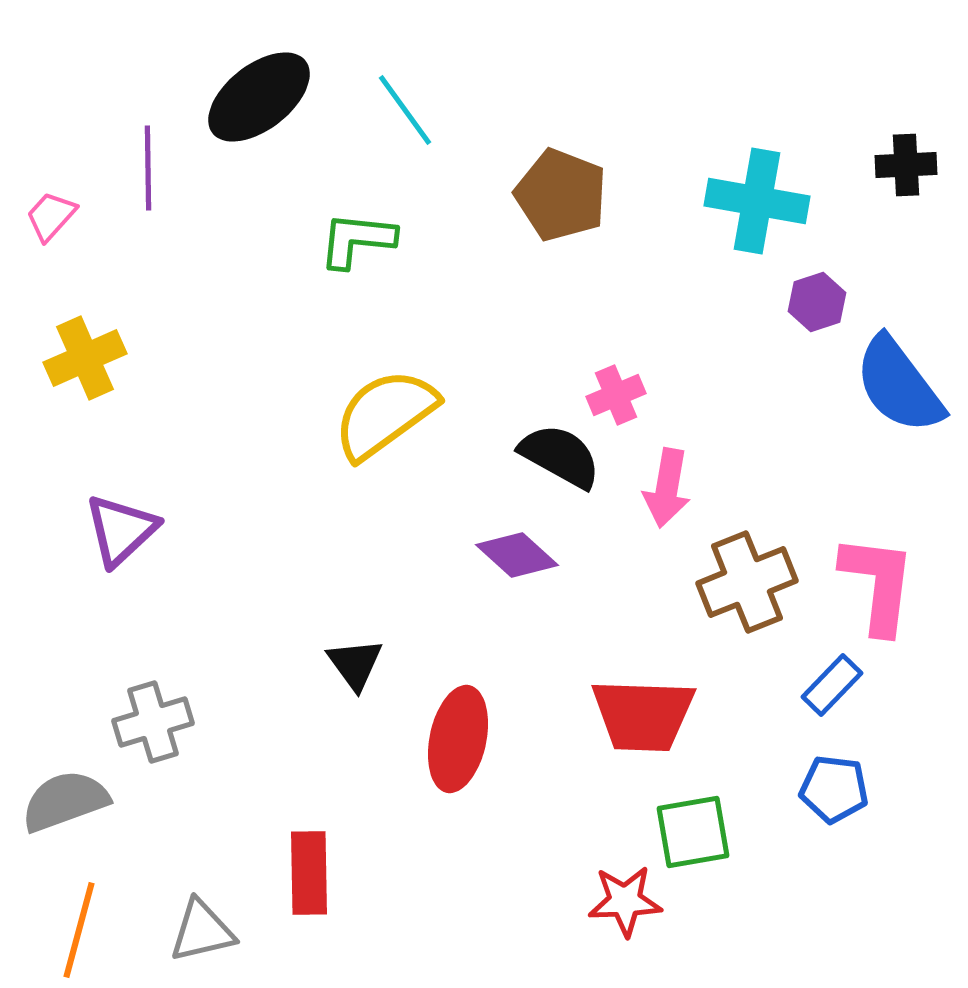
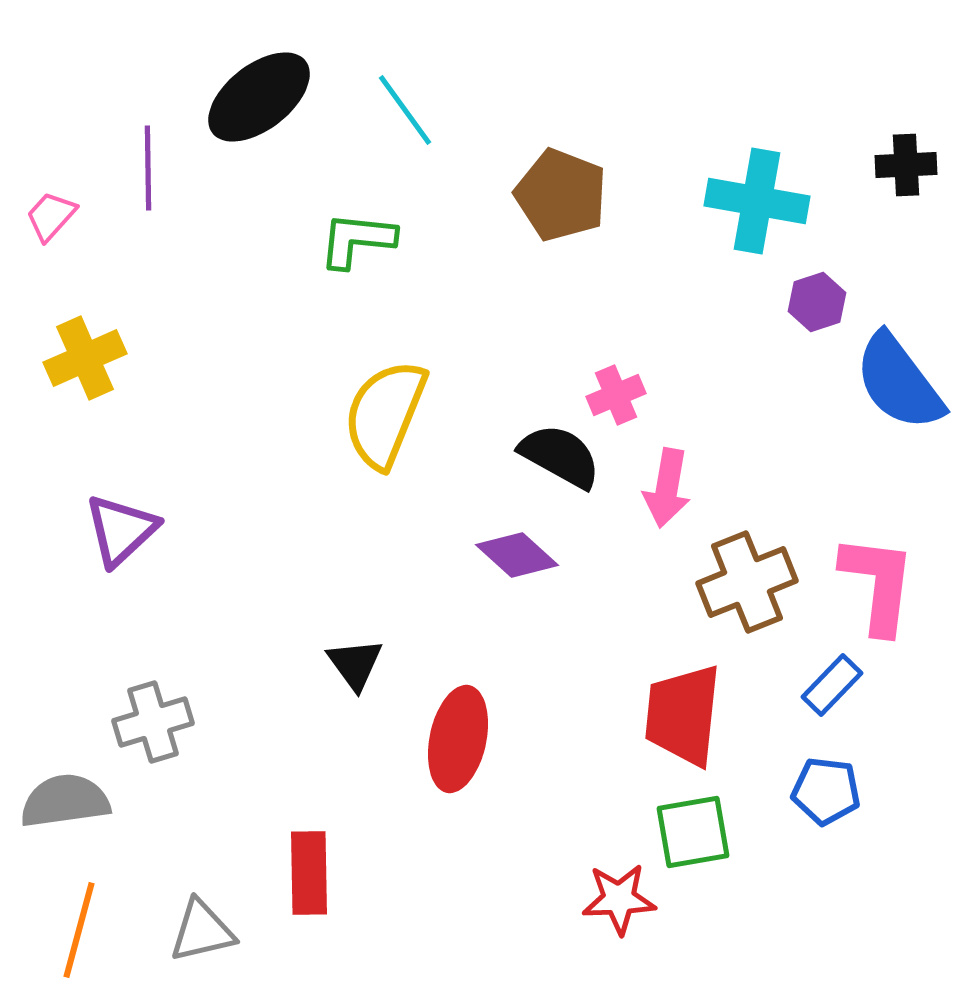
blue semicircle: moved 3 px up
yellow semicircle: rotated 32 degrees counterclockwise
red trapezoid: moved 40 px right; rotated 94 degrees clockwise
blue pentagon: moved 8 px left, 2 px down
gray semicircle: rotated 12 degrees clockwise
red star: moved 6 px left, 2 px up
